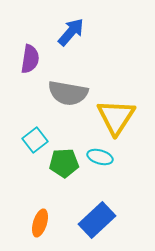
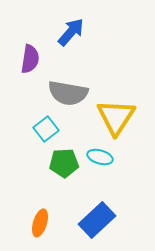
cyan square: moved 11 px right, 11 px up
